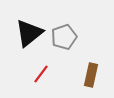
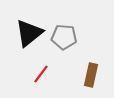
gray pentagon: rotated 25 degrees clockwise
